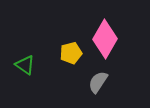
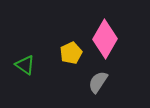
yellow pentagon: rotated 10 degrees counterclockwise
